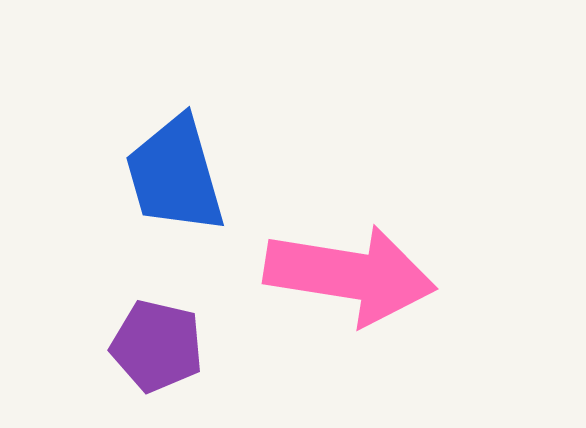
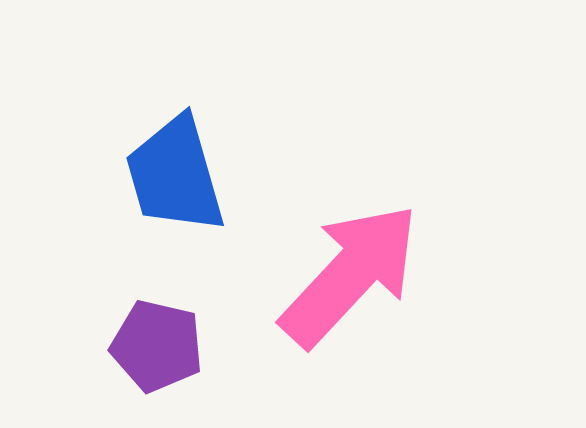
pink arrow: rotated 56 degrees counterclockwise
